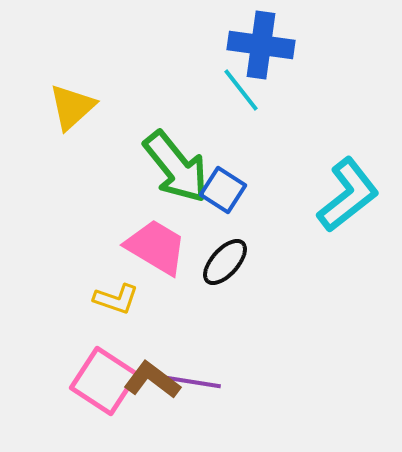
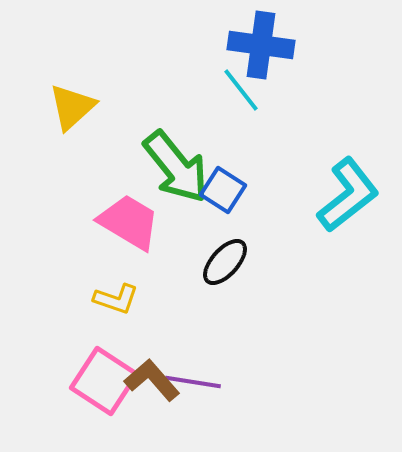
pink trapezoid: moved 27 px left, 25 px up
brown L-shape: rotated 12 degrees clockwise
